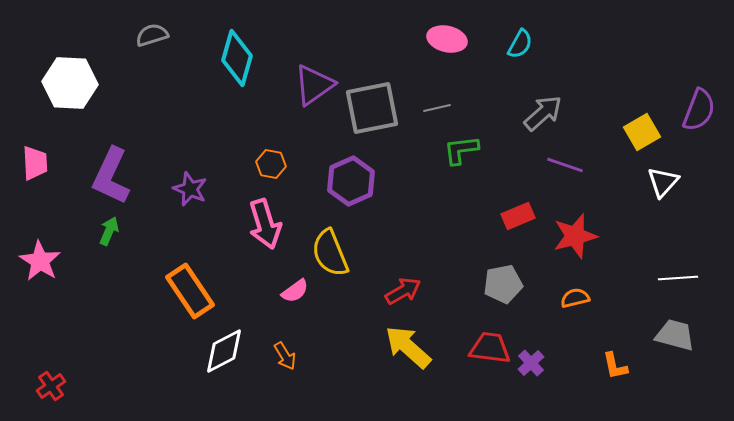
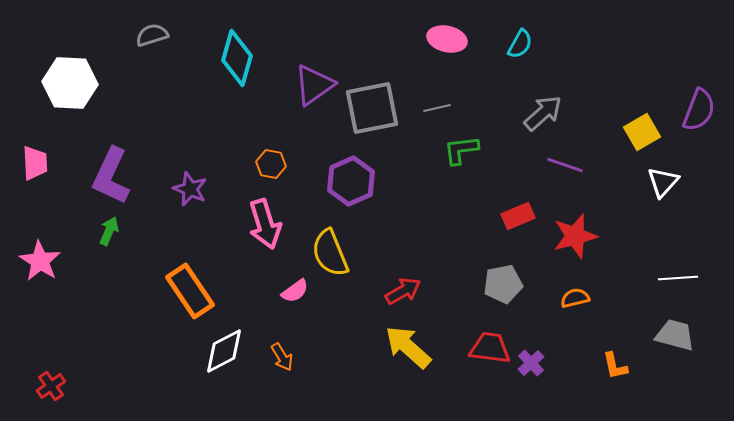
orange arrow: moved 3 px left, 1 px down
